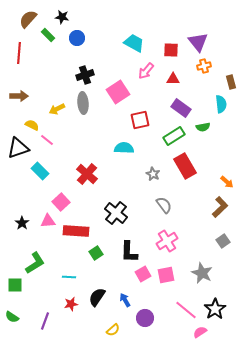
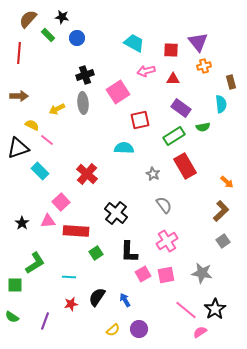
pink arrow at (146, 71): rotated 36 degrees clockwise
brown L-shape at (220, 207): moved 1 px right, 4 px down
gray star at (202, 273): rotated 15 degrees counterclockwise
purple circle at (145, 318): moved 6 px left, 11 px down
